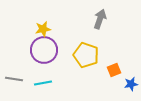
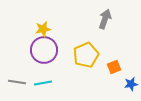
gray arrow: moved 5 px right
yellow pentagon: rotated 30 degrees clockwise
orange square: moved 3 px up
gray line: moved 3 px right, 3 px down
